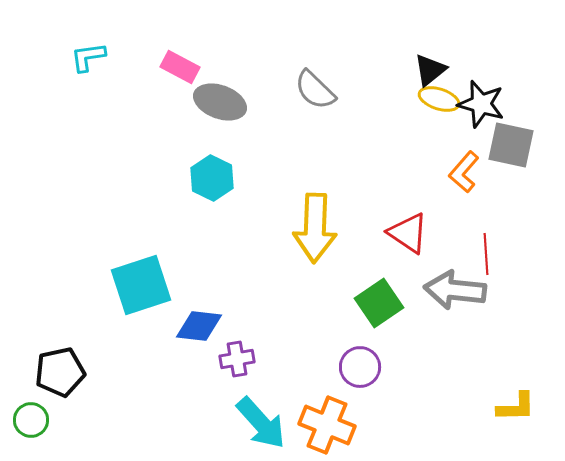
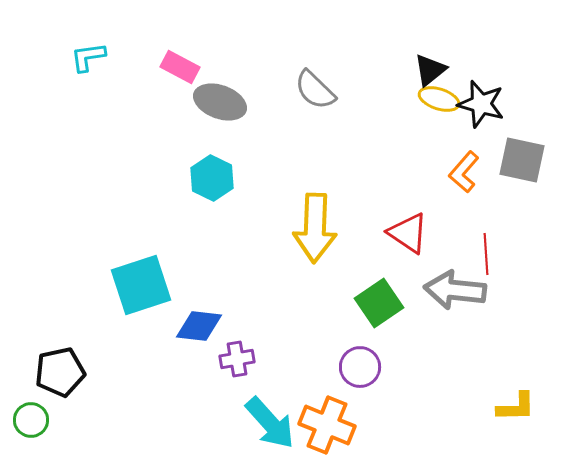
gray square: moved 11 px right, 15 px down
cyan arrow: moved 9 px right
